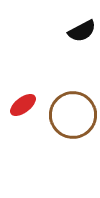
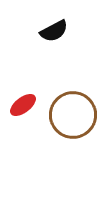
black semicircle: moved 28 px left
